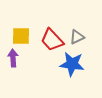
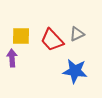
gray triangle: moved 3 px up
purple arrow: moved 1 px left
blue star: moved 3 px right, 7 px down
